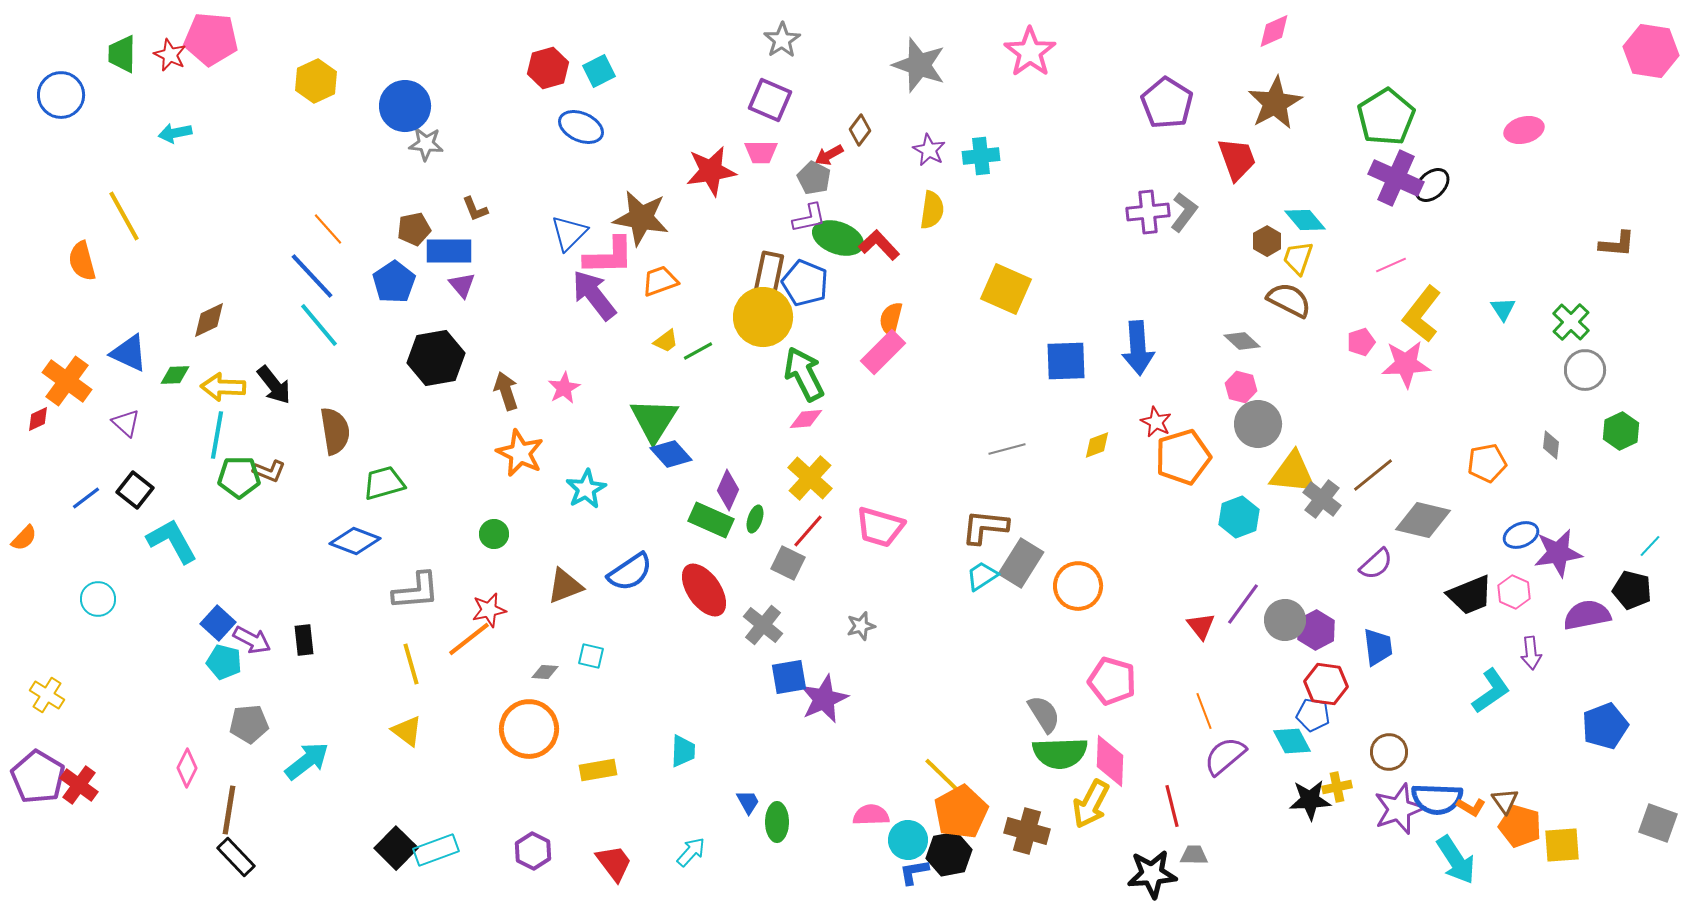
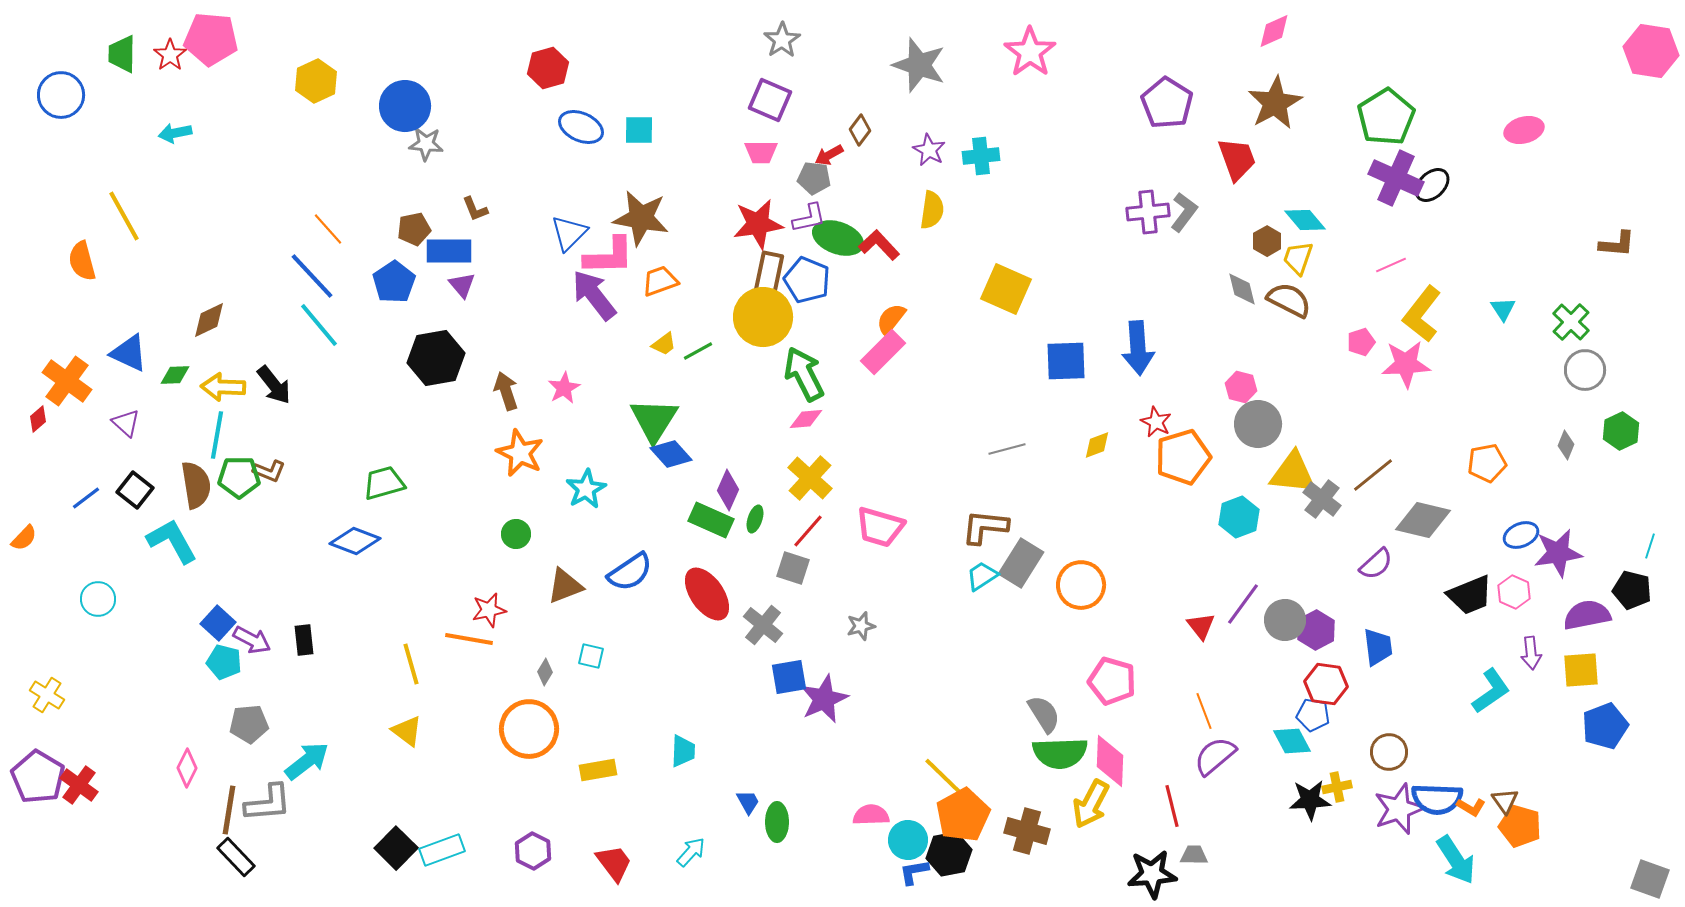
red star at (170, 55): rotated 12 degrees clockwise
cyan square at (599, 71): moved 40 px right, 59 px down; rotated 28 degrees clockwise
red star at (711, 171): moved 47 px right, 53 px down
gray pentagon at (814, 178): rotated 20 degrees counterclockwise
blue pentagon at (805, 283): moved 2 px right, 3 px up
orange semicircle at (891, 319): rotated 24 degrees clockwise
yellow trapezoid at (666, 341): moved 2 px left, 3 px down
gray diamond at (1242, 341): moved 52 px up; rotated 33 degrees clockwise
red diamond at (38, 419): rotated 16 degrees counterclockwise
brown semicircle at (335, 431): moved 139 px left, 54 px down
gray diamond at (1551, 445): moved 15 px right; rotated 16 degrees clockwise
green circle at (494, 534): moved 22 px right
cyan line at (1650, 546): rotated 25 degrees counterclockwise
gray square at (788, 563): moved 5 px right, 5 px down; rotated 8 degrees counterclockwise
orange circle at (1078, 586): moved 3 px right, 1 px up
red ellipse at (704, 590): moved 3 px right, 4 px down
gray L-shape at (416, 591): moved 148 px left, 212 px down
orange line at (469, 639): rotated 48 degrees clockwise
gray diamond at (545, 672): rotated 64 degrees counterclockwise
purple semicircle at (1225, 756): moved 10 px left
orange pentagon at (961, 812): moved 2 px right, 3 px down
gray square at (1658, 823): moved 8 px left, 56 px down
yellow square at (1562, 845): moved 19 px right, 175 px up
cyan rectangle at (436, 850): moved 6 px right
